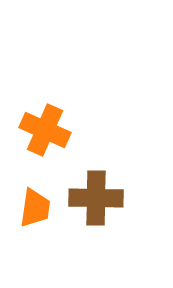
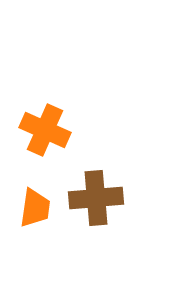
brown cross: rotated 6 degrees counterclockwise
